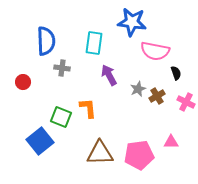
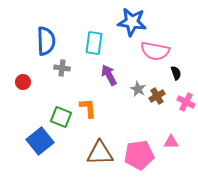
gray star: rotated 21 degrees counterclockwise
